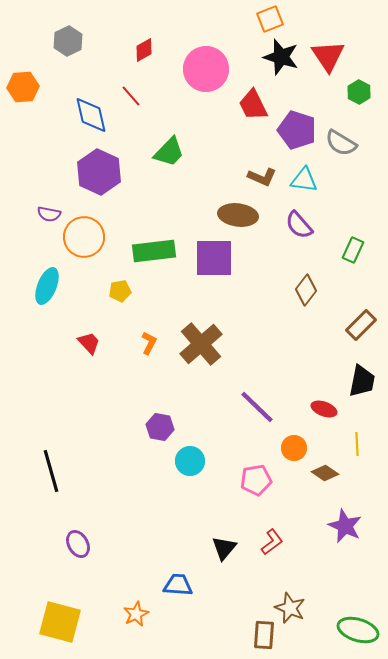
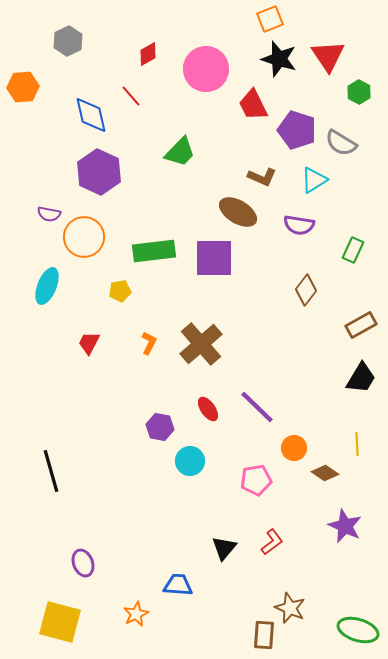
red diamond at (144, 50): moved 4 px right, 4 px down
black star at (281, 57): moved 2 px left, 2 px down
green trapezoid at (169, 152): moved 11 px right
cyan triangle at (304, 180): moved 10 px right; rotated 40 degrees counterclockwise
brown ellipse at (238, 215): moved 3 px up; rotated 24 degrees clockwise
purple semicircle at (299, 225): rotated 40 degrees counterclockwise
brown rectangle at (361, 325): rotated 16 degrees clockwise
red trapezoid at (89, 343): rotated 110 degrees counterclockwise
black trapezoid at (362, 381): moved 1 px left, 3 px up; rotated 20 degrees clockwise
red ellipse at (324, 409): moved 116 px left; rotated 35 degrees clockwise
purple ellipse at (78, 544): moved 5 px right, 19 px down; rotated 8 degrees clockwise
